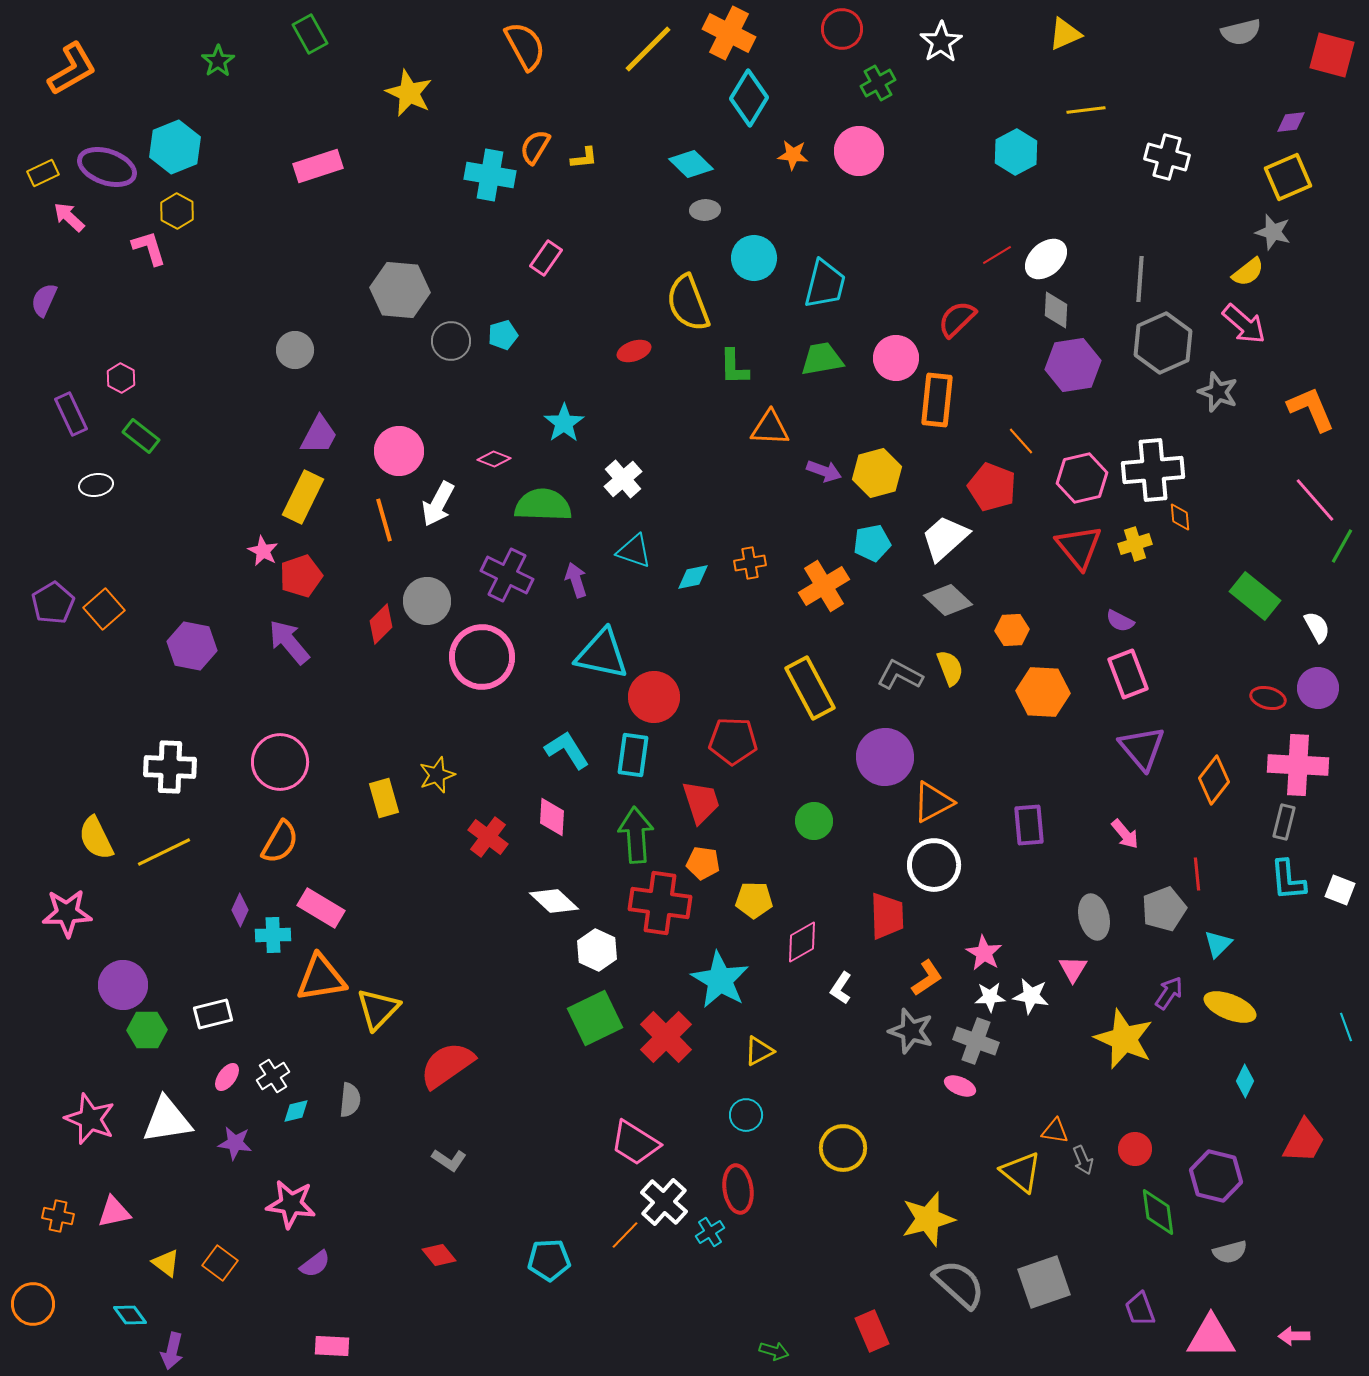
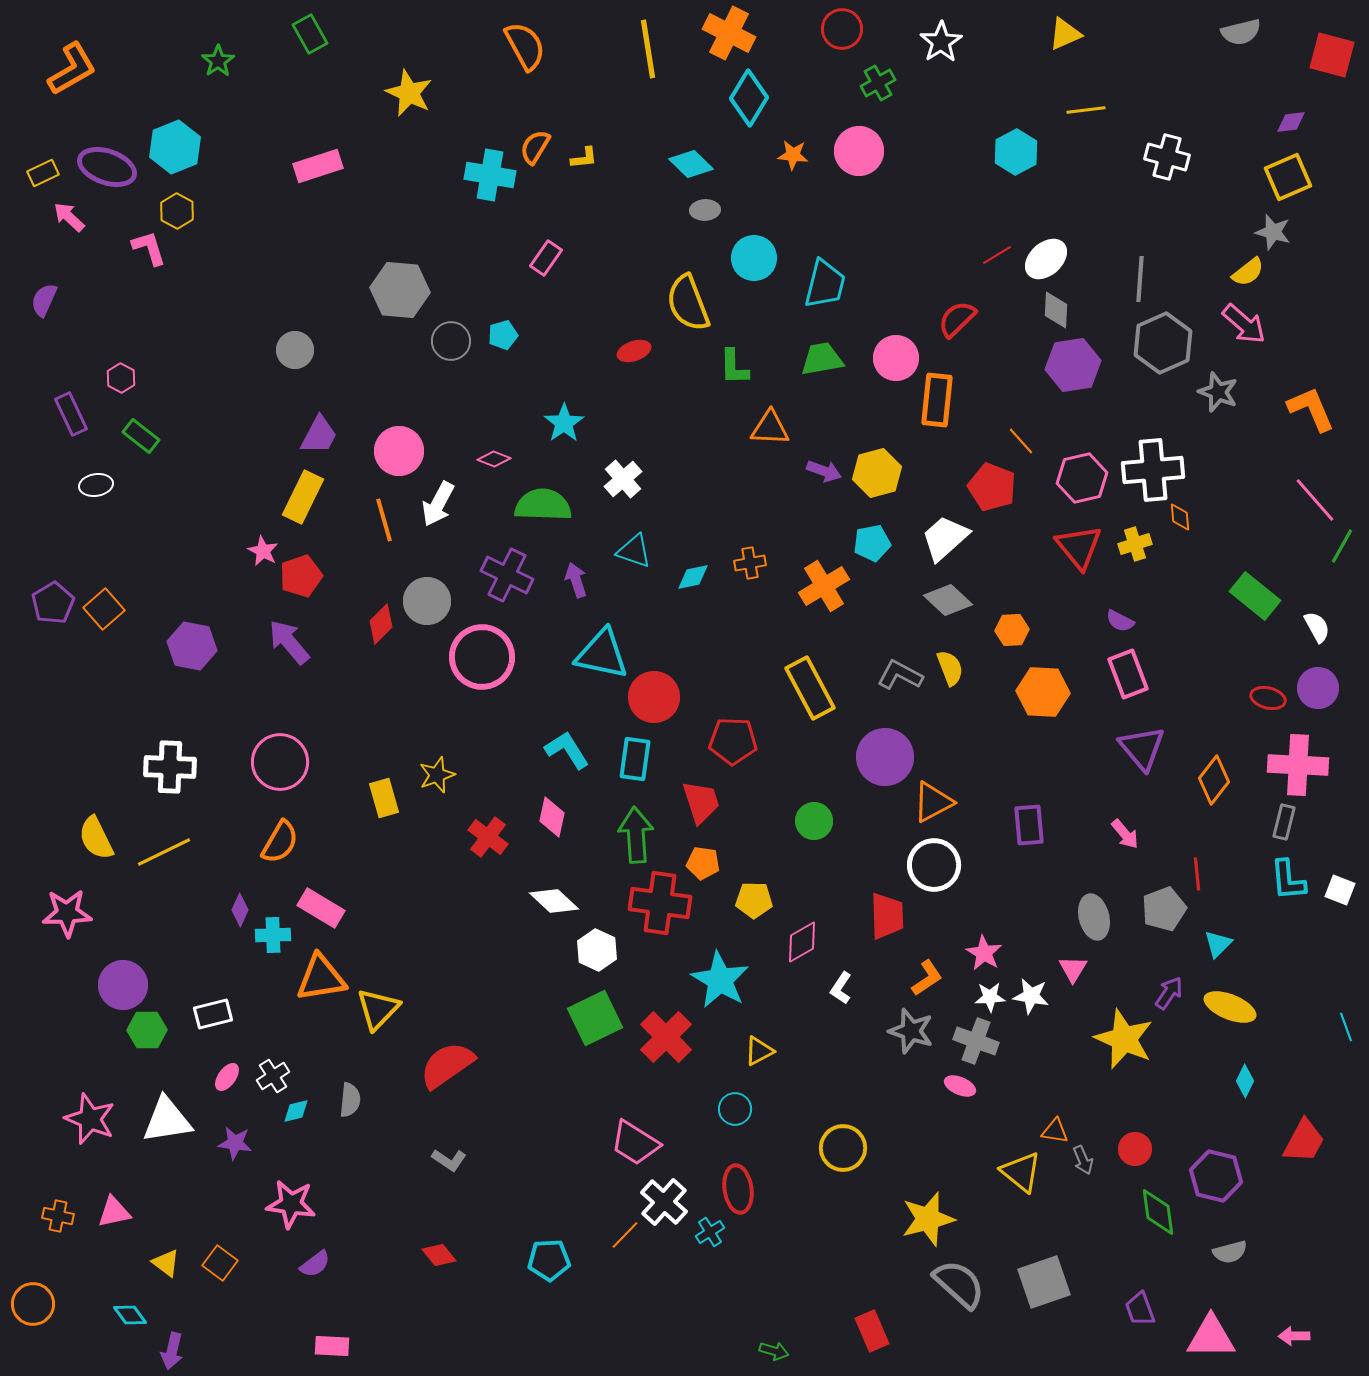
yellow line at (648, 49): rotated 54 degrees counterclockwise
cyan rectangle at (633, 755): moved 2 px right, 4 px down
pink diamond at (552, 817): rotated 9 degrees clockwise
cyan circle at (746, 1115): moved 11 px left, 6 px up
